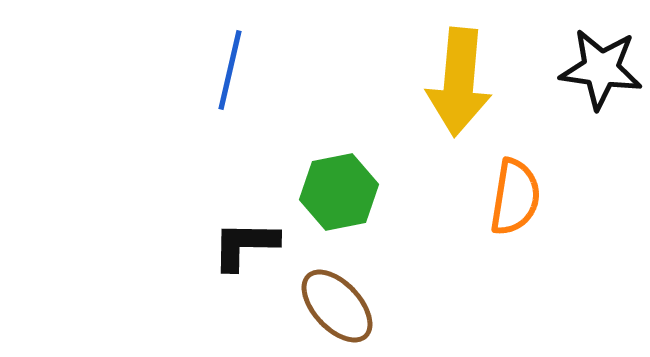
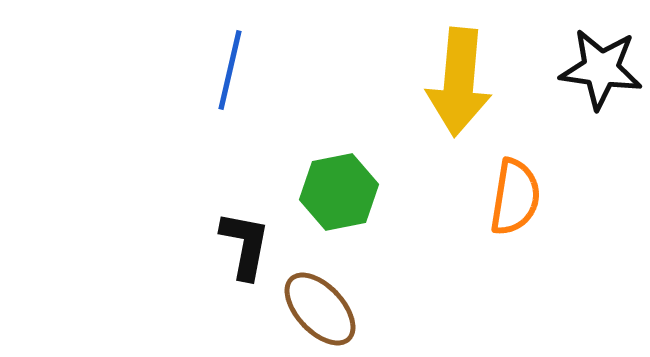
black L-shape: rotated 100 degrees clockwise
brown ellipse: moved 17 px left, 3 px down
